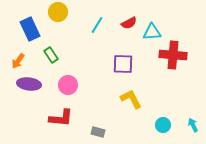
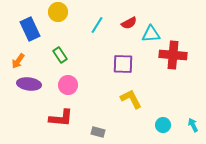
cyan triangle: moved 1 px left, 2 px down
green rectangle: moved 9 px right
